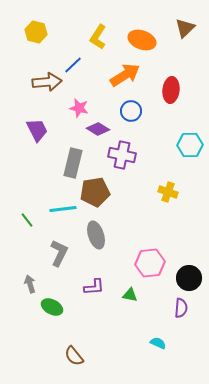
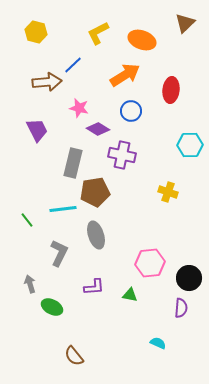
brown triangle: moved 5 px up
yellow L-shape: moved 4 px up; rotated 30 degrees clockwise
